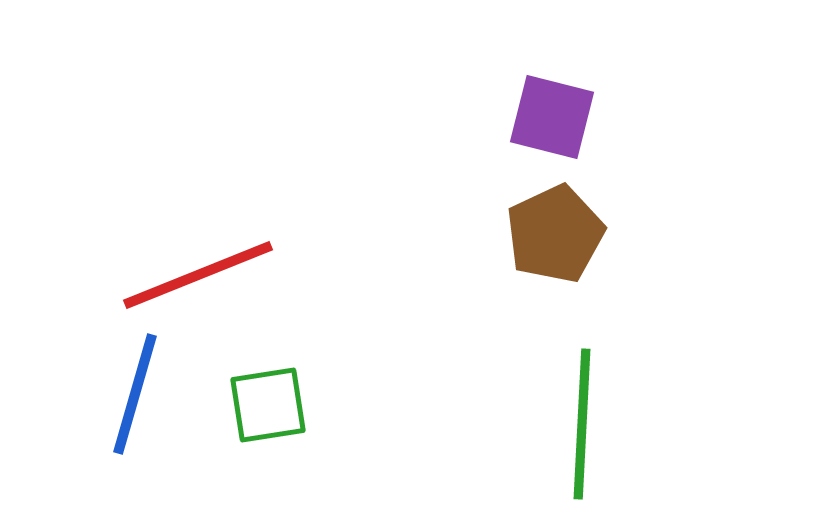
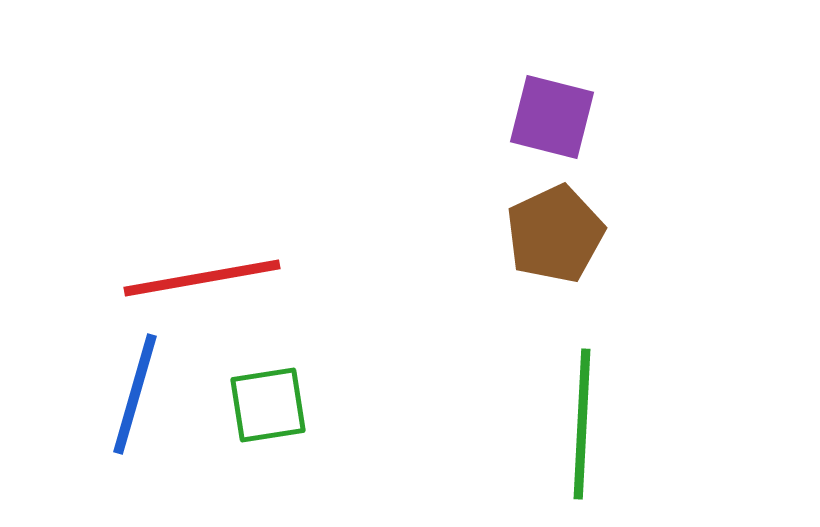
red line: moved 4 px right, 3 px down; rotated 12 degrees clockwise
